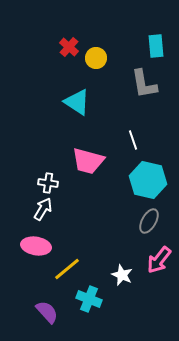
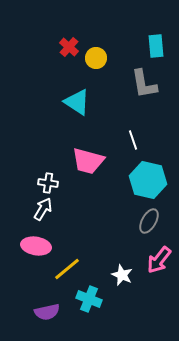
purple semicircle: rotated 120 degrees clockwise
